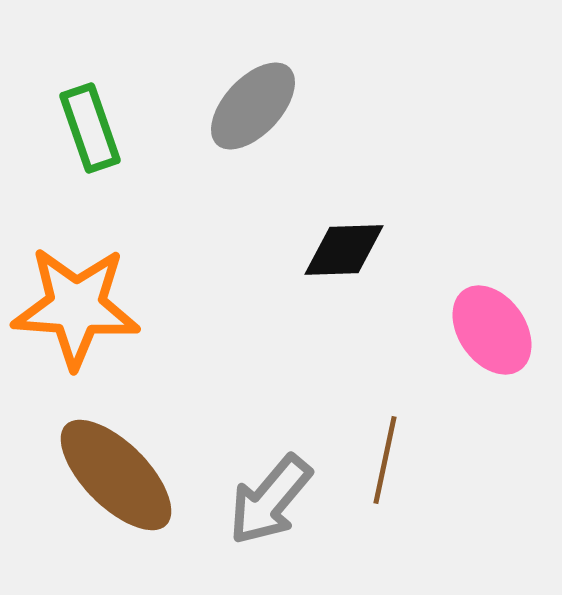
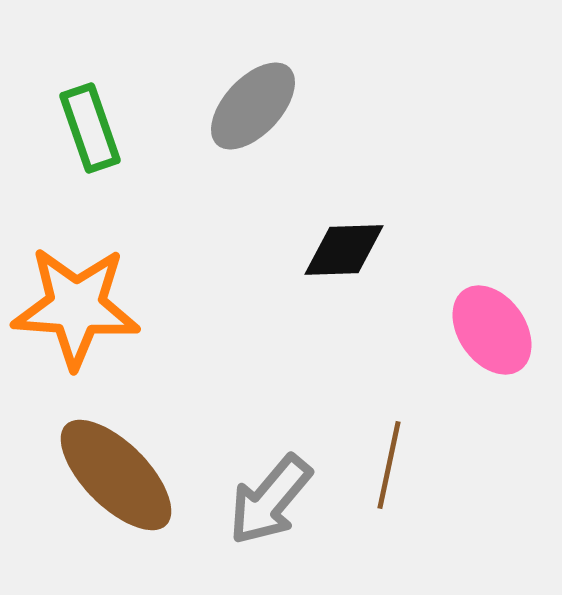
brown line: moved 4 px right, 5 px down
